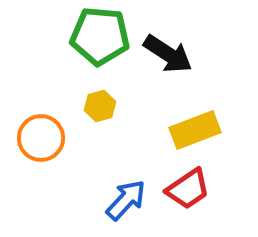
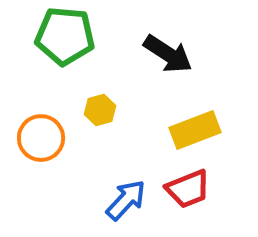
green pentagon: moved 35 px left
yellow hexagon: moved 4 px down
red trapezoid: rotated 12 degrees clockwise
